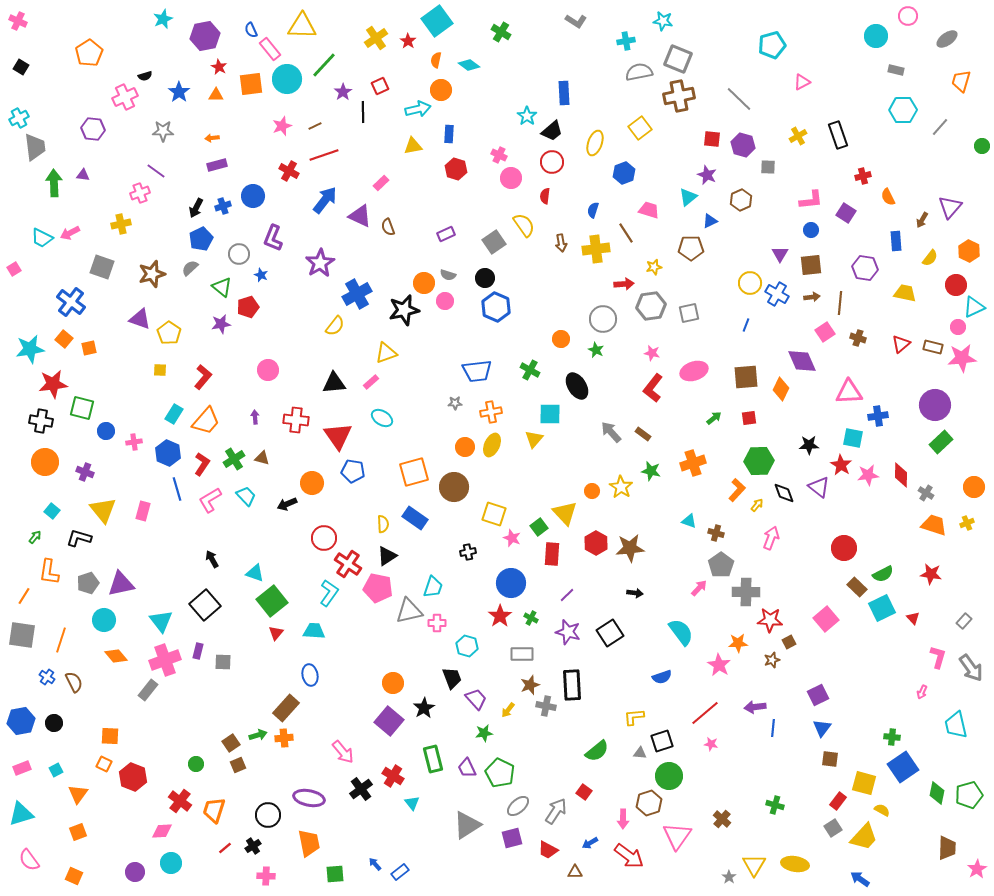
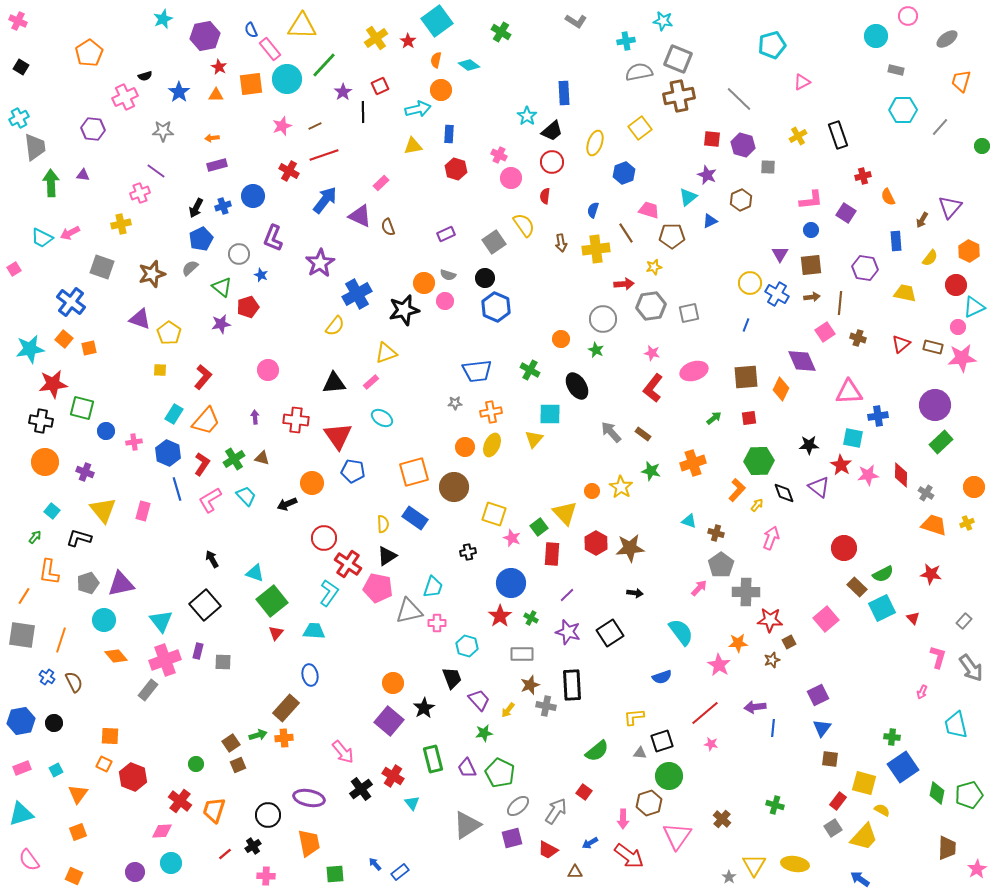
green arrow at (54, 183): moved 3 px left
brown pentagon at (691, 248): moved 19 px left, 12 px up
purple trapezoid at (476, 699): moved 3 px right, 1 px down
red line at (225, 848): moved 6 px down
